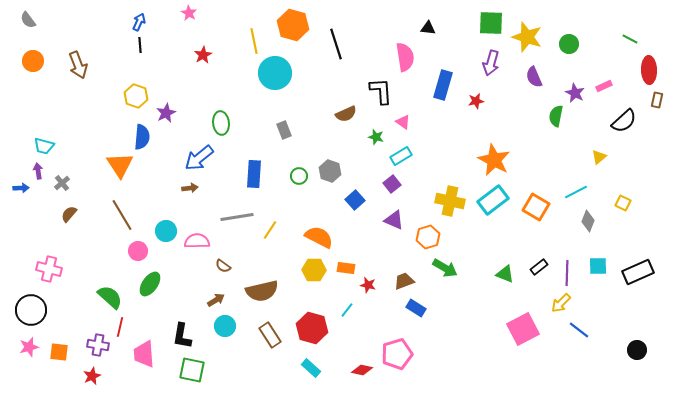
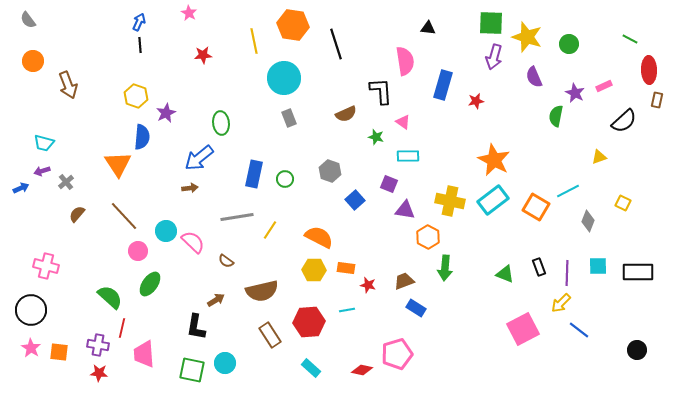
orange hexagon at (293, 25): rotated 8 degrees counterclockwise
red star at (203, 55): rotated 24 degrees clockwise
pink semicircle at (405, 57): moved 4 px down
purple arrow at (491, 63): moved 3 px right, 6 px up
brown arrow at (78, 65): moved 10 px left, 20 px down
cyan circle at (275, 73): moved 9 px right, 5 px down
gray rectangle at (284, 130): moved 5 px right, 12 px up
cyan trapezoid at (44, 146): moved 3 px up
cyan rectangle at (401, 156): moved 7 px right; rotated 30 degrees clockwise
yellow triangle at (599, 157): rotated 21 degrees clockwise
orange triangle at (120, 165): moved 2 px left, 1 px up
purple arrow at (38, 171): moved 4 px right; rotated 98 degrees counterclockwise
blue rectangle at (254, 174): rotated 8 degrees clockwise
green circle at (299, 176): moved 14 px left, 3 px down
gray cross at (62, 183): moved 4 px right, 1 px up
purple square at (392, 184): moved 3 px left; rotated 30 degrees counterclockwise
blue arrow at (21, 188): rotated 21 degrees counterclockwise
cyan line at (576, 192): moved 8 px left, 1 px up
brown semicircle at (69, 214): moved 8 px right
brown line at (122, 215): moved 2 px right, 1 px down; rotated 12 degrees counterclockwise
purple triangle at (394, 220): moved 11 px right, 10 px up; rotated 15 degrees counterclockwise
orange hexagon at (428, 237): rotated 15 degrees counterclockwise
pink semicircle at (197, 241): moved 4 px left, 1 px down; rotated 45 degrees clockwise
brown semicircle at (223, 266): moved 3 px right, 5 px up
black rectangle at (539, 267): rotated 72 degrees counterclockwise
green arrow at (445, 268): rotated 65 degrees clockwise
pink cross at (49, 269): moved 3 px left, 3 px up
black rectangle at (638, 272): rotated 24 degrees clockwise
cyan line at (347, 310): rotated 42 degrees clockwise
cyan circle at (225, 326): moved 37 px down
red line at (120, 327): moved 2 px right, 1 px down
red hexagon at (312, 328): moved 3 px left, 6 px up; rotated 20 degrees counterclockwise
black L-shape at (182, 336): moved 14 px right, 9 px up
pink star at (29, 347): moved 2 px right, 1 px down; rotated 24 degrees counterclockwise
red star at (92, 376): moved 7 px right, 3 px up; rotated 30 degrees clockwise
